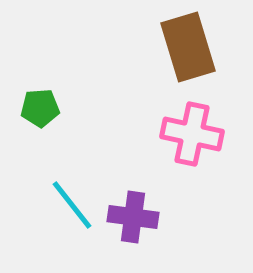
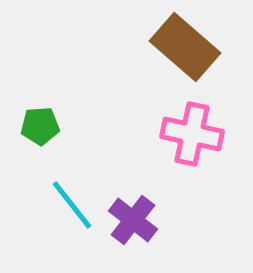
brown rectangle: moved 3 px left; rotated 32 degrees counterclockwise
green pentagon: moved 18 px down
purple cross: moved 3 px down; rotated 30 degrees clockwise
